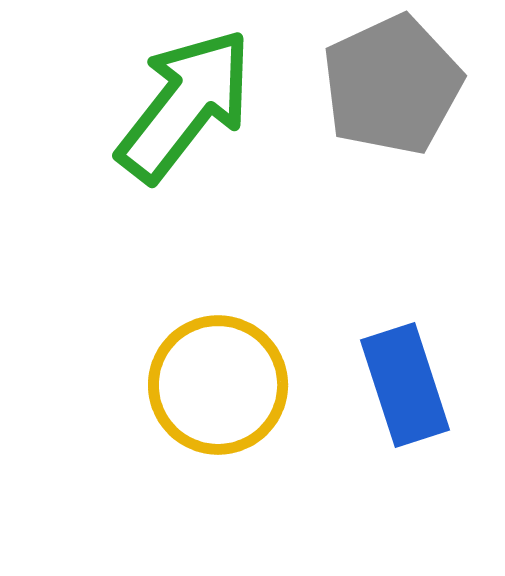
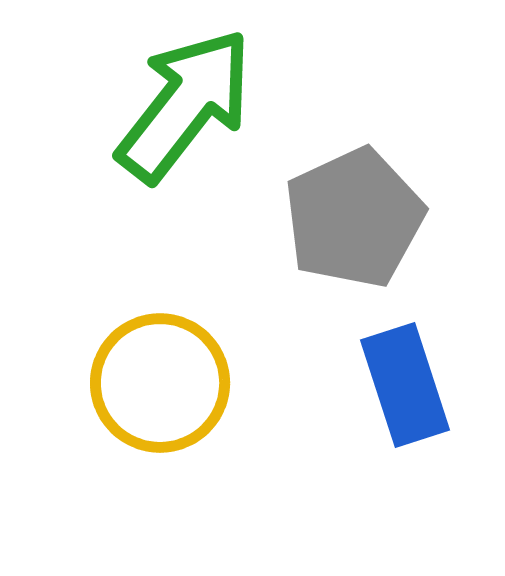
gray pentagon: moved 38 px left, 133 px down
yellow circle: moved 58 px left, 2 px up
